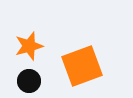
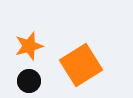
orange square: moved 1 px left, 1 px up; rotated 12 degrees counterclockwise
